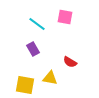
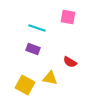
pink square: moved 3 px right
cyan line: moved 4 px down; rotated 18 degrees counterclockwise
purple rectangle: rotated 40 degrees counterclockwise
yellow square: rotated 18 degrees clockwise
